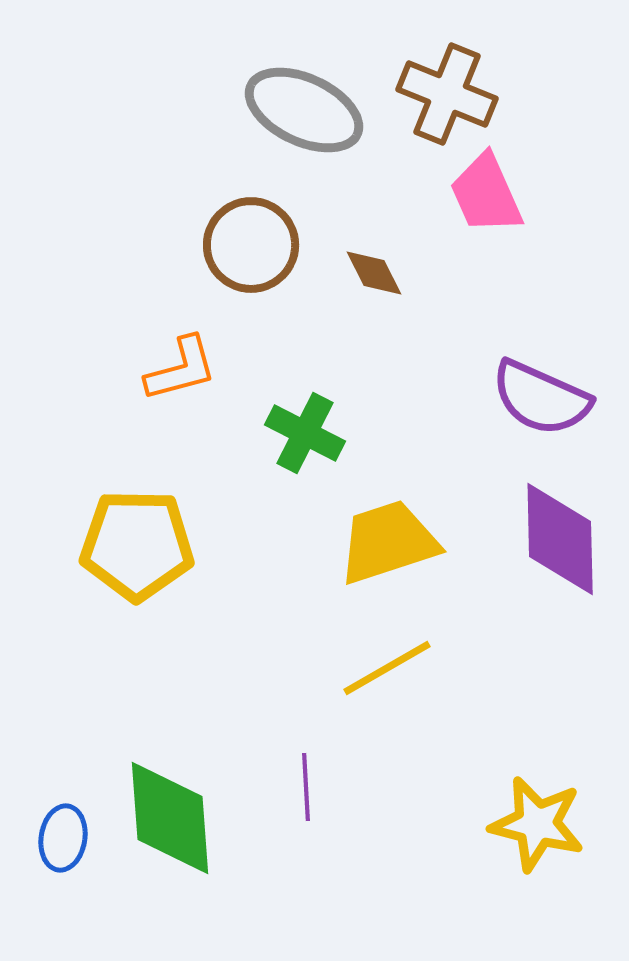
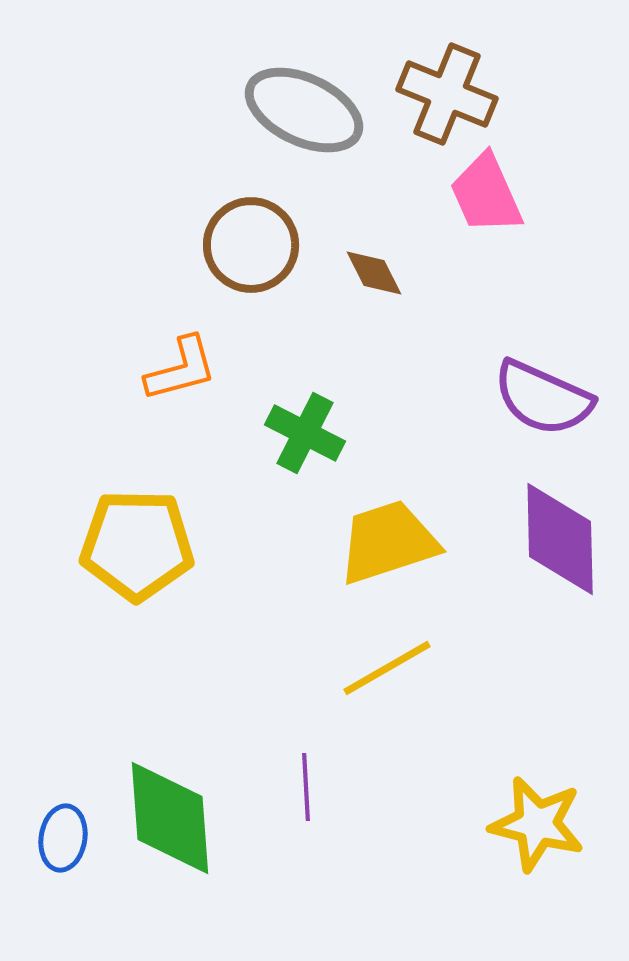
purple semicircle: moved 2 px right
